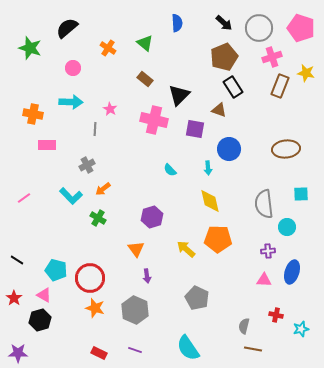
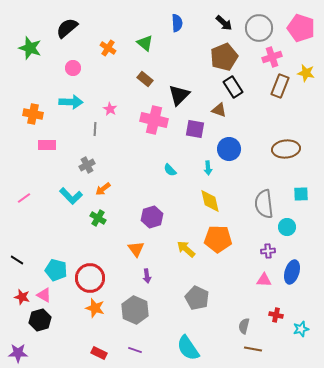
red star at (14, 298): moved 8 px right, 1 px up; rotated 21 degrees counterclockwise
